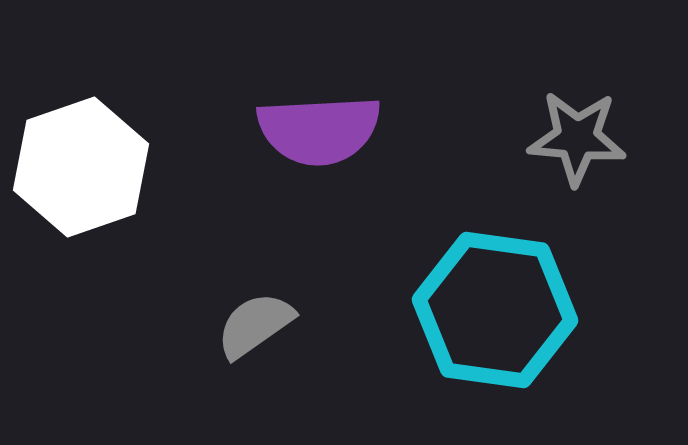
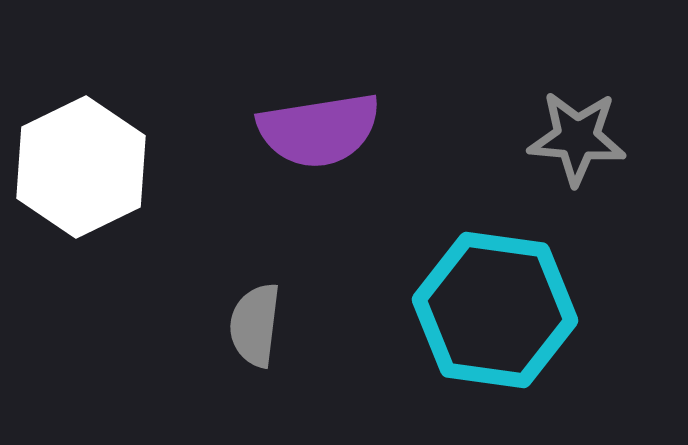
purple semicircle: rotated 6 degrees counterclockwise
white hexagon: rotated 7 degrees counterclockwise
gray semicircle: rotated 48 degrees counterclockwise
